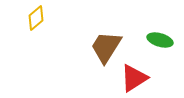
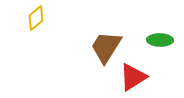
green ellipse: rotated 15 degrees counterclockwise
red triangle: moved 1 px left, 1 px up
